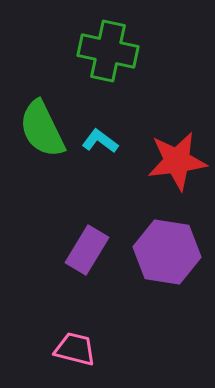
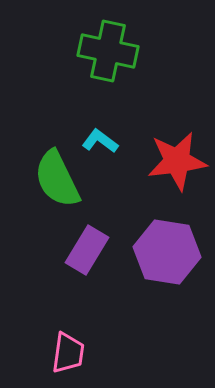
green semicircle: moved 15 px right, 50 px down
pink trapezoid: moved 7 px left, 4 px down; rotated 84 degrees clockwise
